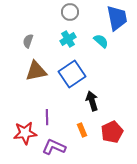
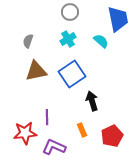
blue trapezoid: moved 1 px right, 1 px down
red pentagon: moved 4 px down
